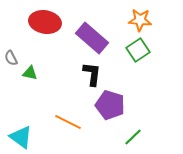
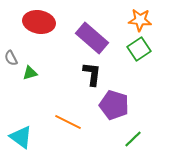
red ellipse: moved 6 px left
green square: moved 1 px right, 1 px up
green triangle: rotated 28 degrees counterclockwise
purple pentagon: moved 4 px right
green line: moved 2 px down
